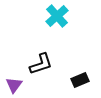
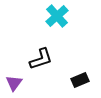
black L-shape: moved 5 px up
purple triangle: moved 2 px up
